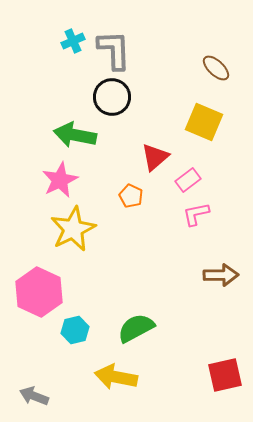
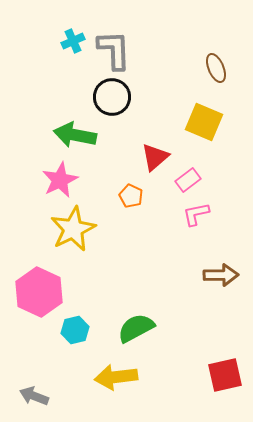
brown ellipse: rotated 24 degrees clockwise
yellow arrow: rotated 18 degrees counterclockwise
